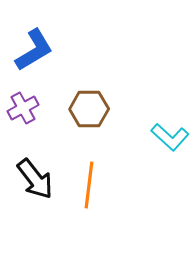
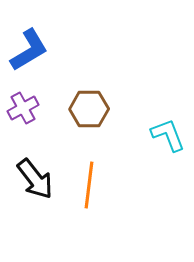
blue L-shape: moved 5 px left
cyan L-shape: moved 2 px left, 2 px up; rotated 153 degrees counterclockwise
